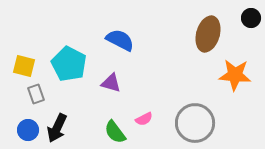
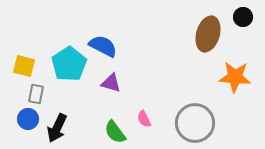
black circle: moved 8 px left, 1 px up
blue semicircle: moved 17 px left, 6 px down
cyan pentagon: rotated 12 degrees clockwise
orange star: moved 2 px down
gray rectangle: rotated 30 degrees clockwise
pink semicircle: rotated 90 degrees clockwise
blue circle: moved 11 px up
